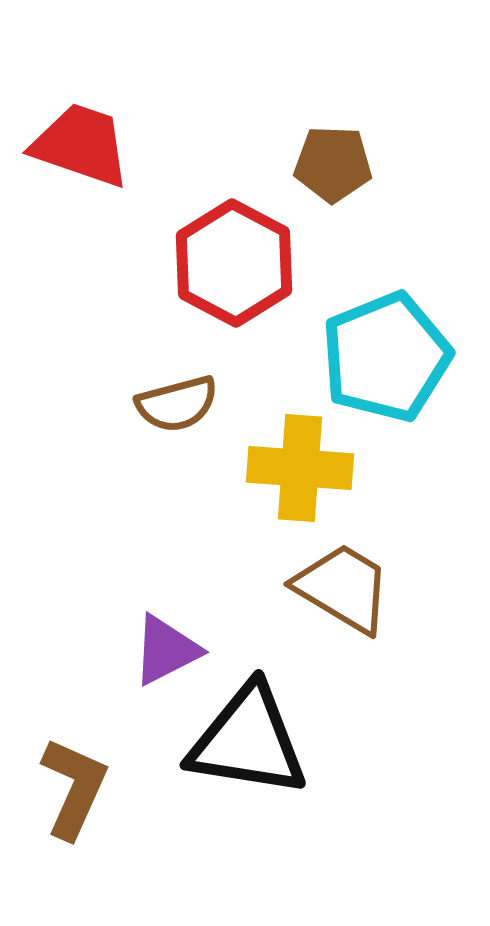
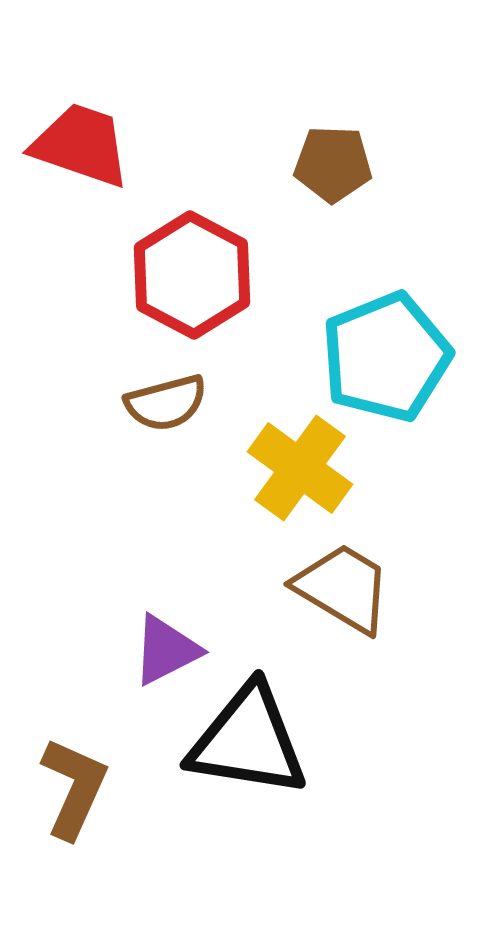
red hexagon: moved 42 px left, 12 px down
brown semicircle: moved 11 px left, 1 px up
yellow cross: rotated 32 degrees clockwise
